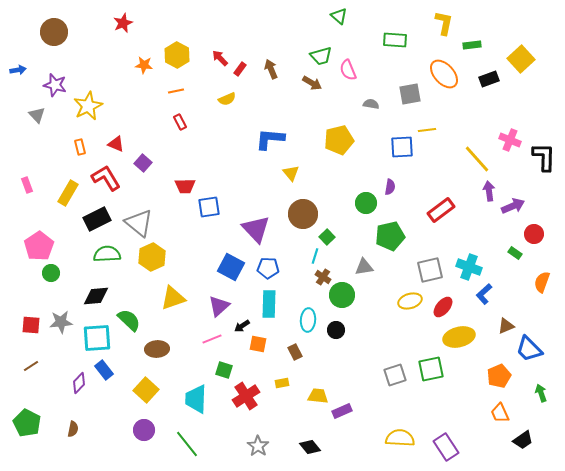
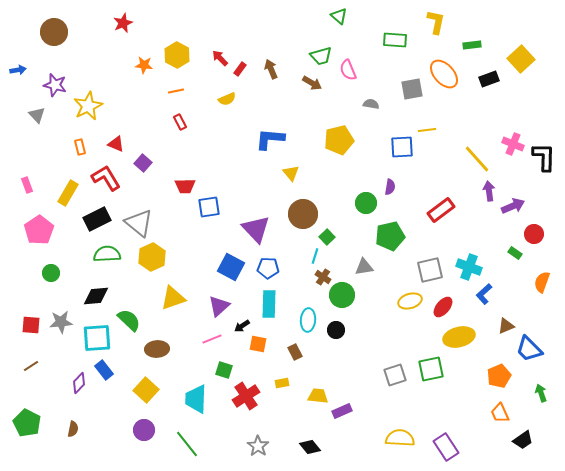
yellow L-shape at (444, 23): moved 8 px left, 1 px up
gray square at (410, 94): moved 2 px right, 5 px up
pink cross at (510, 140): moved 3 px right, 4 px down
pink pentagon at (39, 246): moved 16 px up
